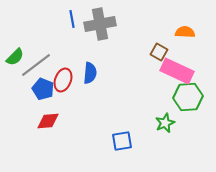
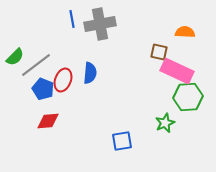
brown square: rotated 18 degrees counterclockwise
